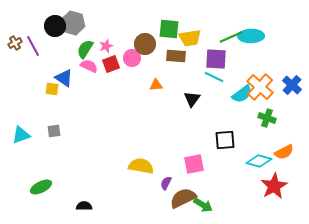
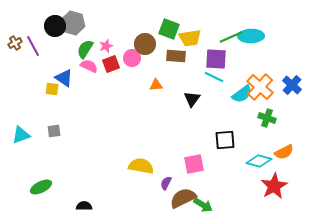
green square: rotated 15 degrees clockwise
